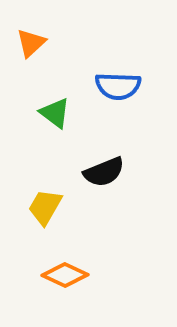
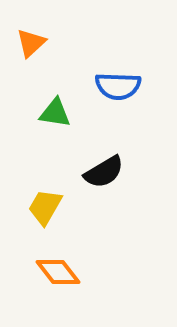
green triangle: rotated 28 degrees counterclockwise
black semicircle: rotated 9 degrees counterclockwise
orange diamond: moved 7 px left, 3 px up; rotated 27 degrees clockwise
